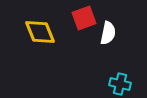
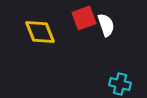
white semicircle: moved 2 px left, 8 px up; rotated 30 degrees counterclockwise
